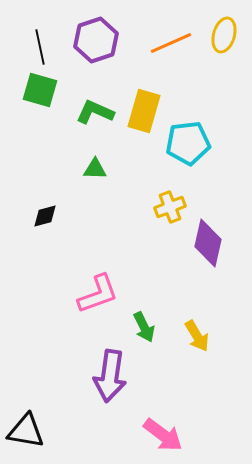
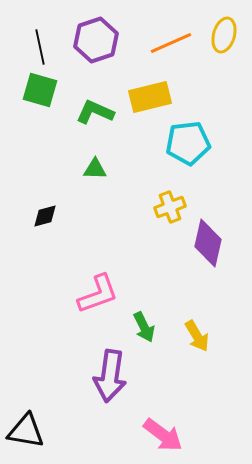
yellow rectangle: moved 6 px right, 14 px up; rotated 60 degrees clockwise
